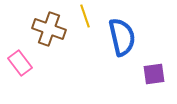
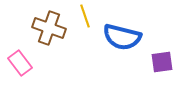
brown cross: moved 1 px up
blue semicircle: rotated 117 degrees clockwise
purple square: moved 8 px right, 12 px up
